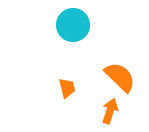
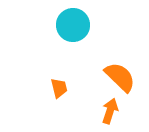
orange trapezoid: moved 8 px left
